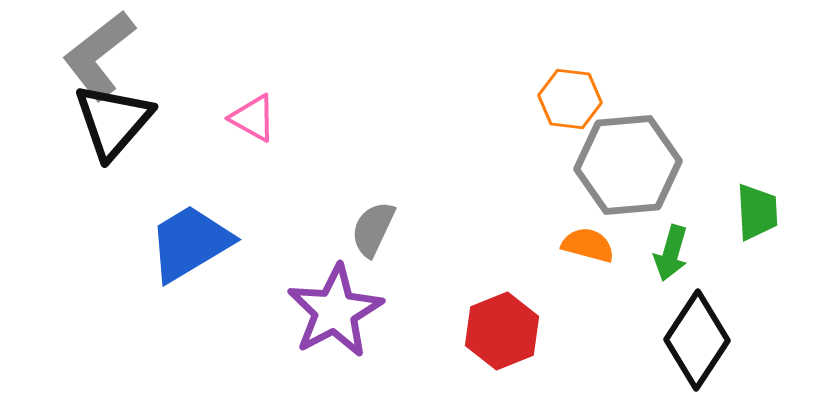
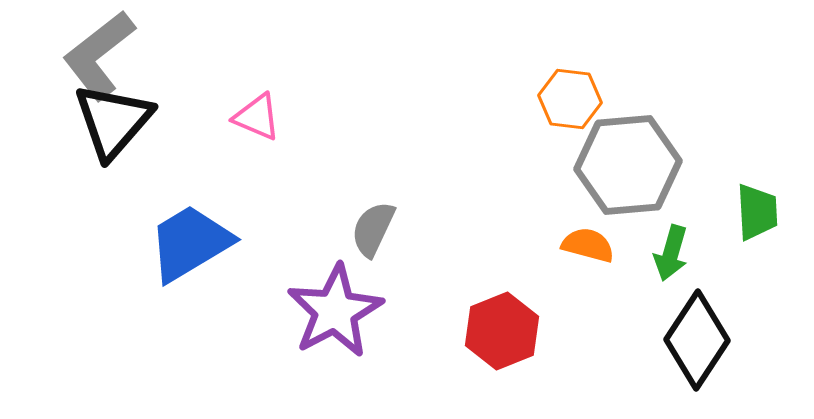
pink triangle: moved 4 px right, 1 px up; rotated 6 degrees counterclockwise
